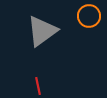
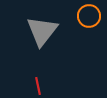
gray triangle: rotated 16 degrees counterclockwise
